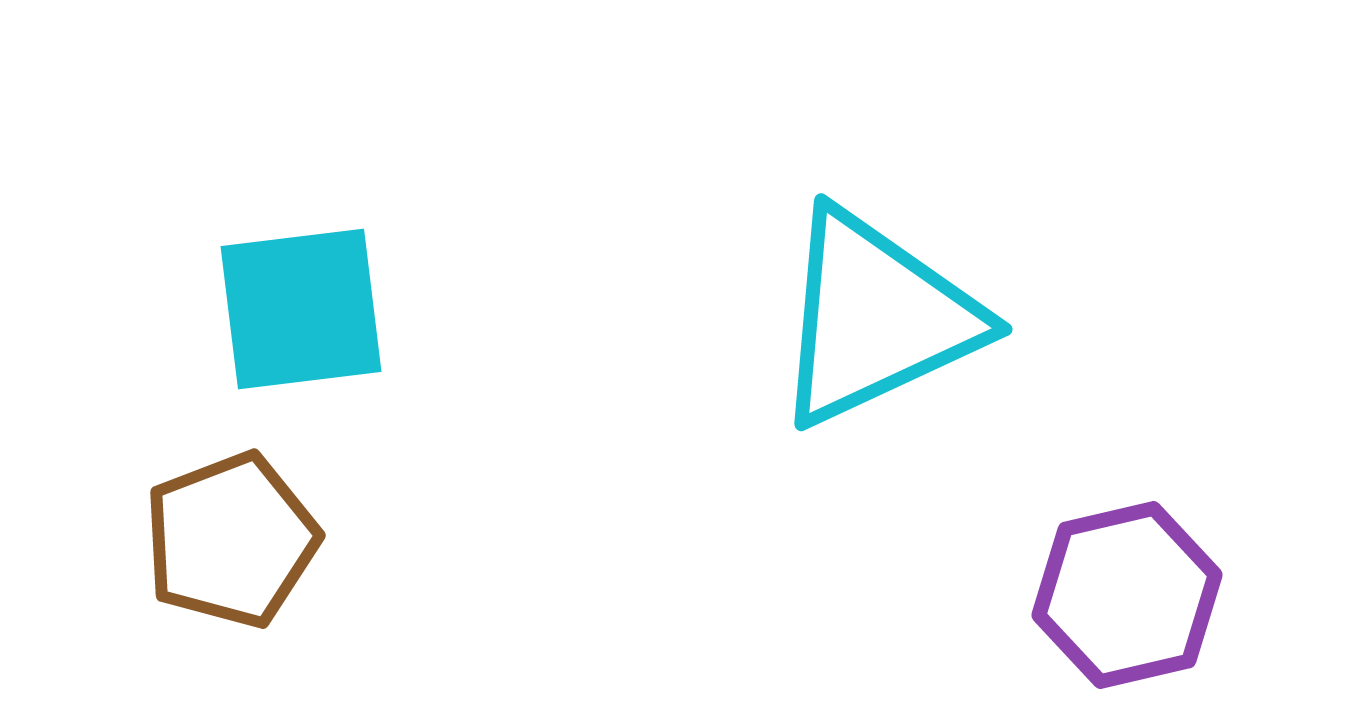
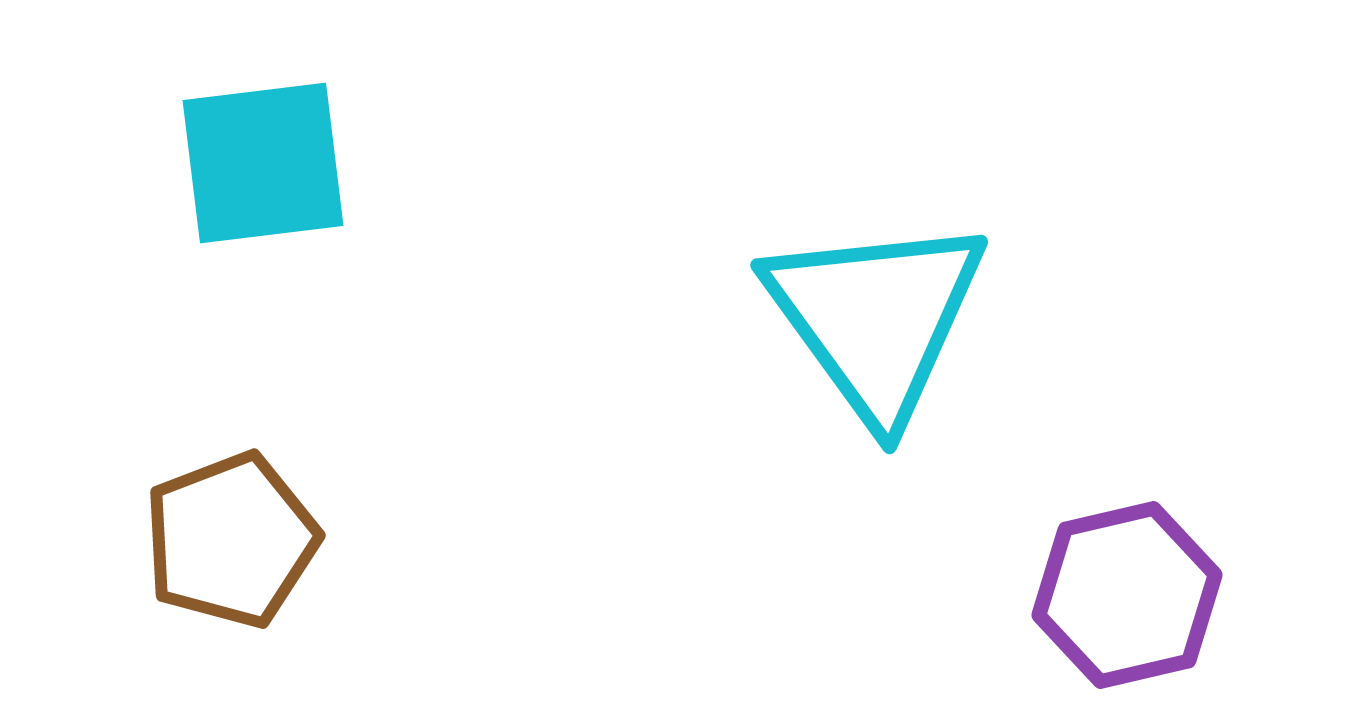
cyan square: moved 38 px left, 146 px up
cyan triangle: rotated 41 degrees counterclockwise
